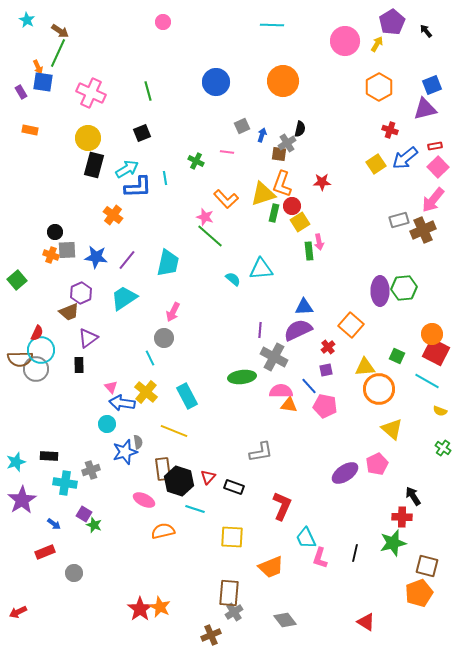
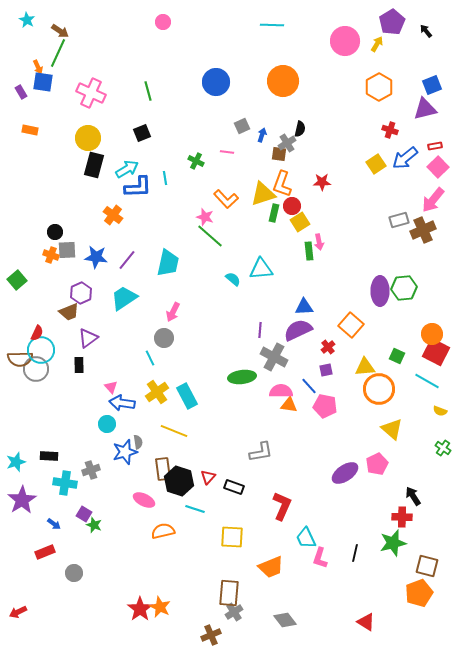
yellow cross at (146, 392): moved 11 px right; rotated 15 degrees clockwise
